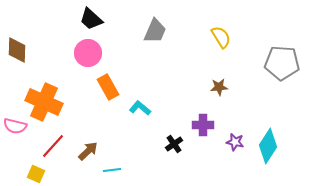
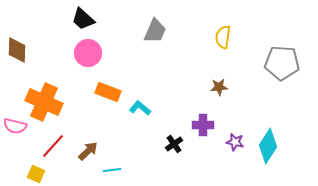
black trapezoid: moved 8 px left
yellow semicircle: moved 2 px right; rotated 140 degrees counterclockwise
orange rectangle: moved 5 px down; rotated 40 degrees counterclockwise
